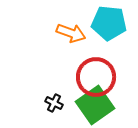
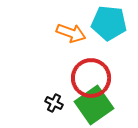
red circle: moved 5 px left, 1 px down
green square: moved 1 px left
